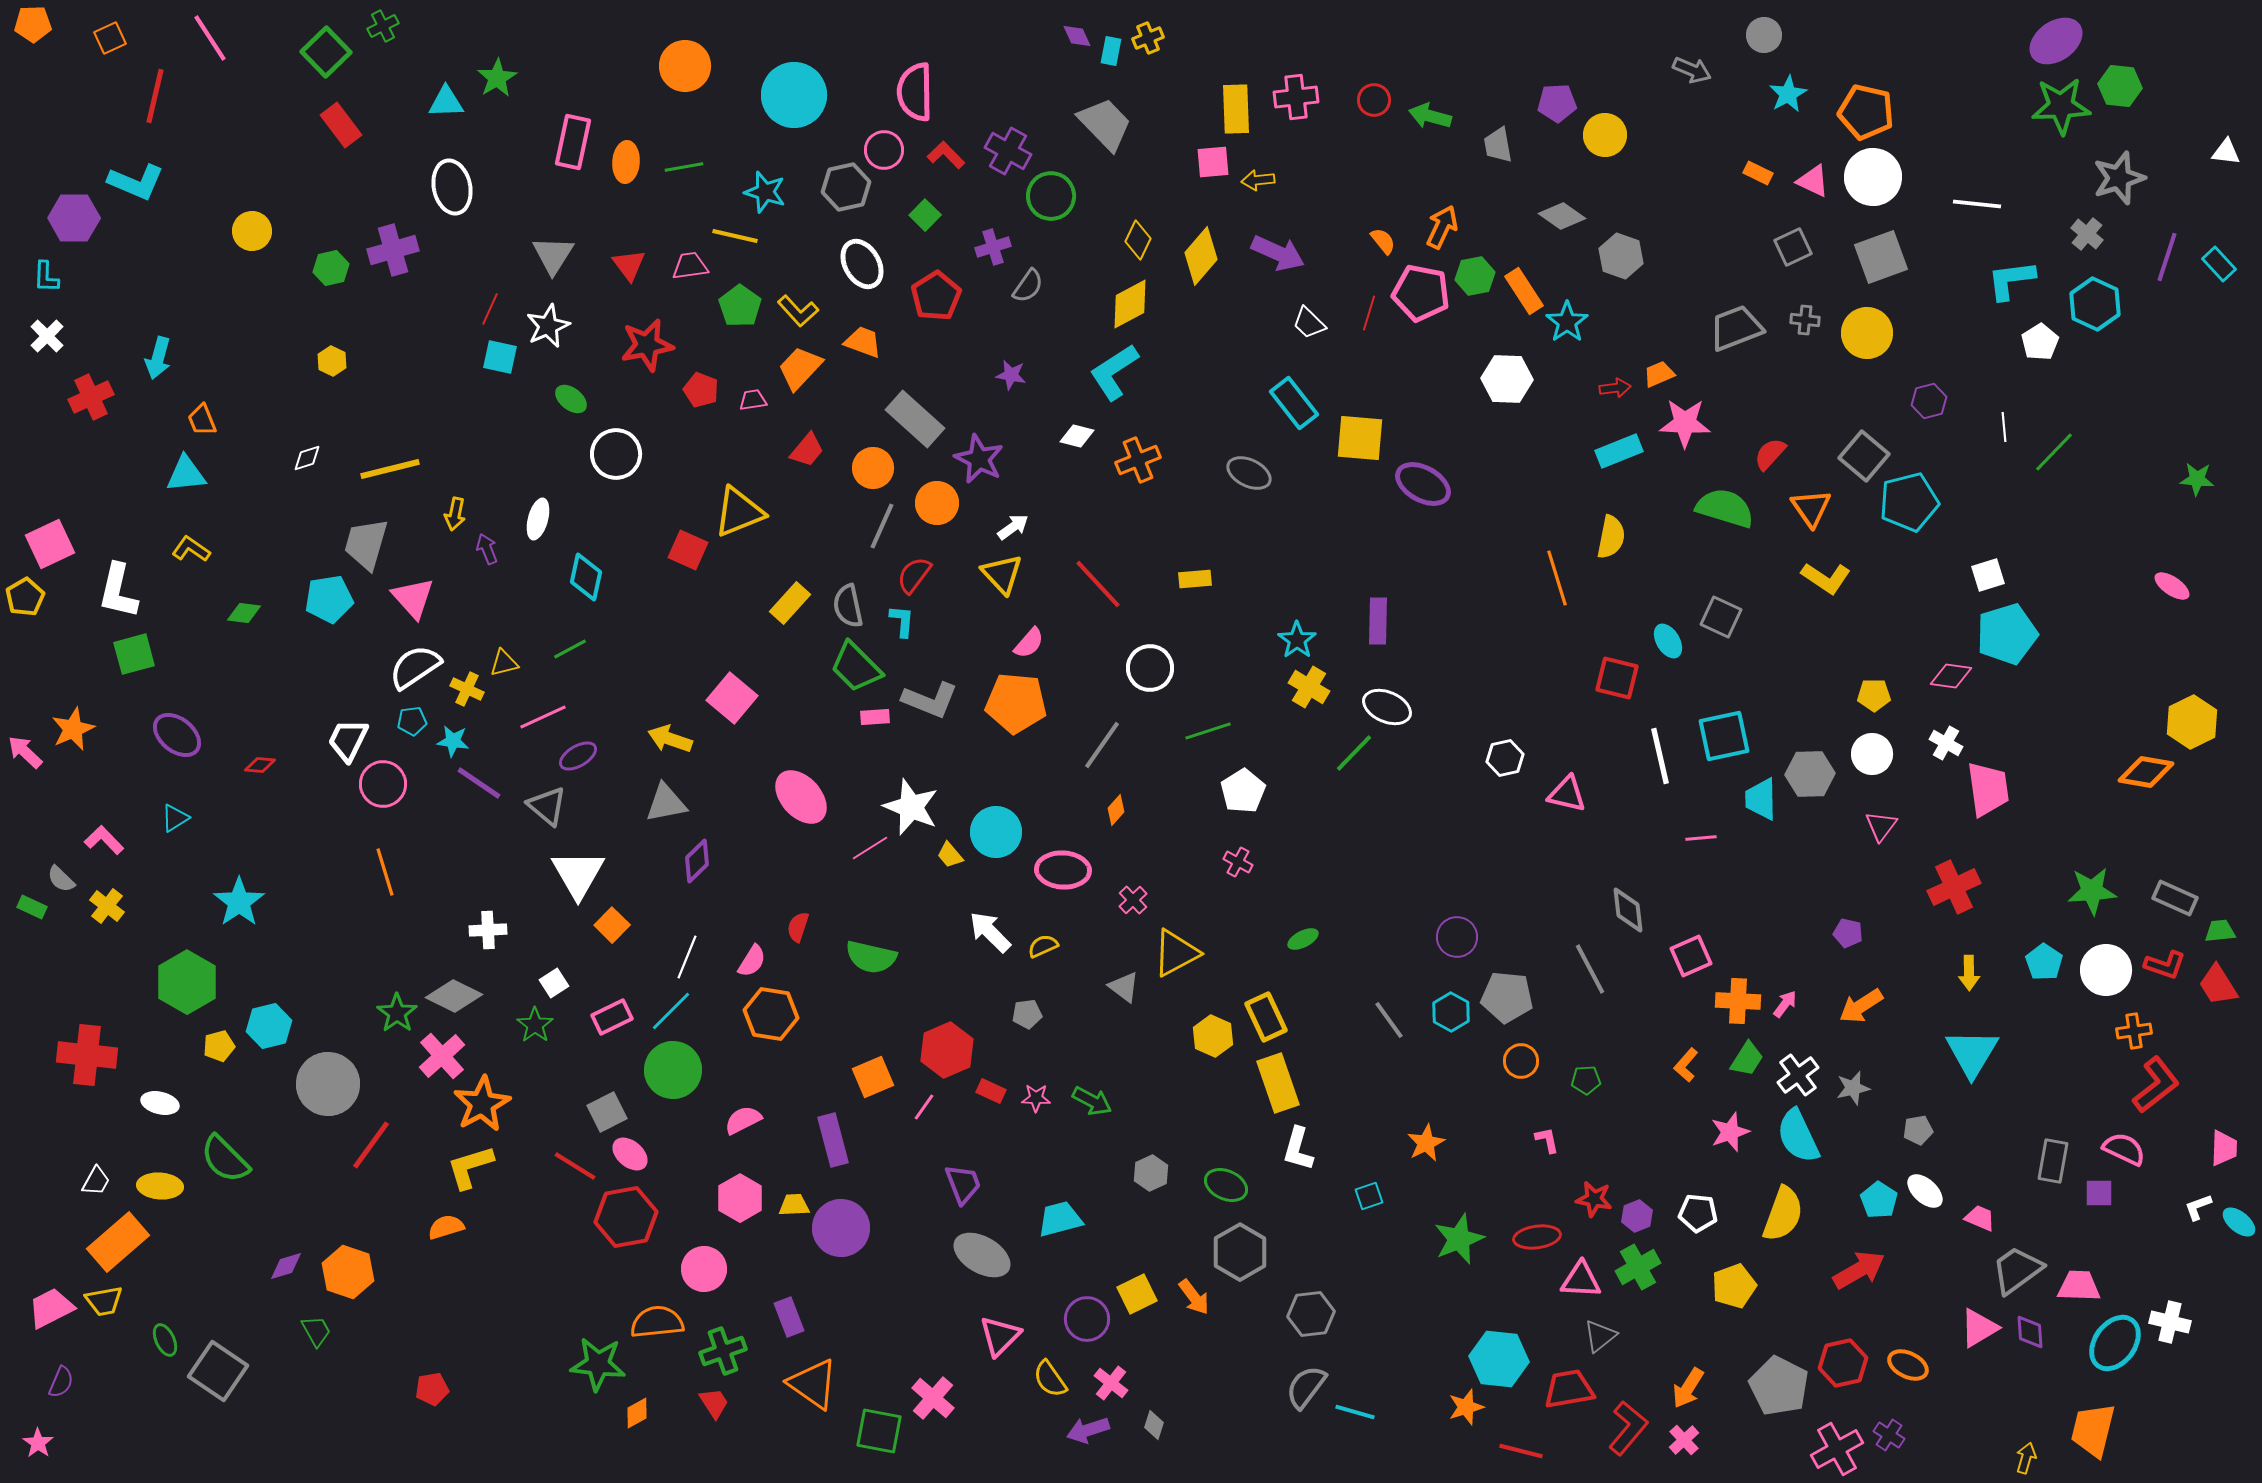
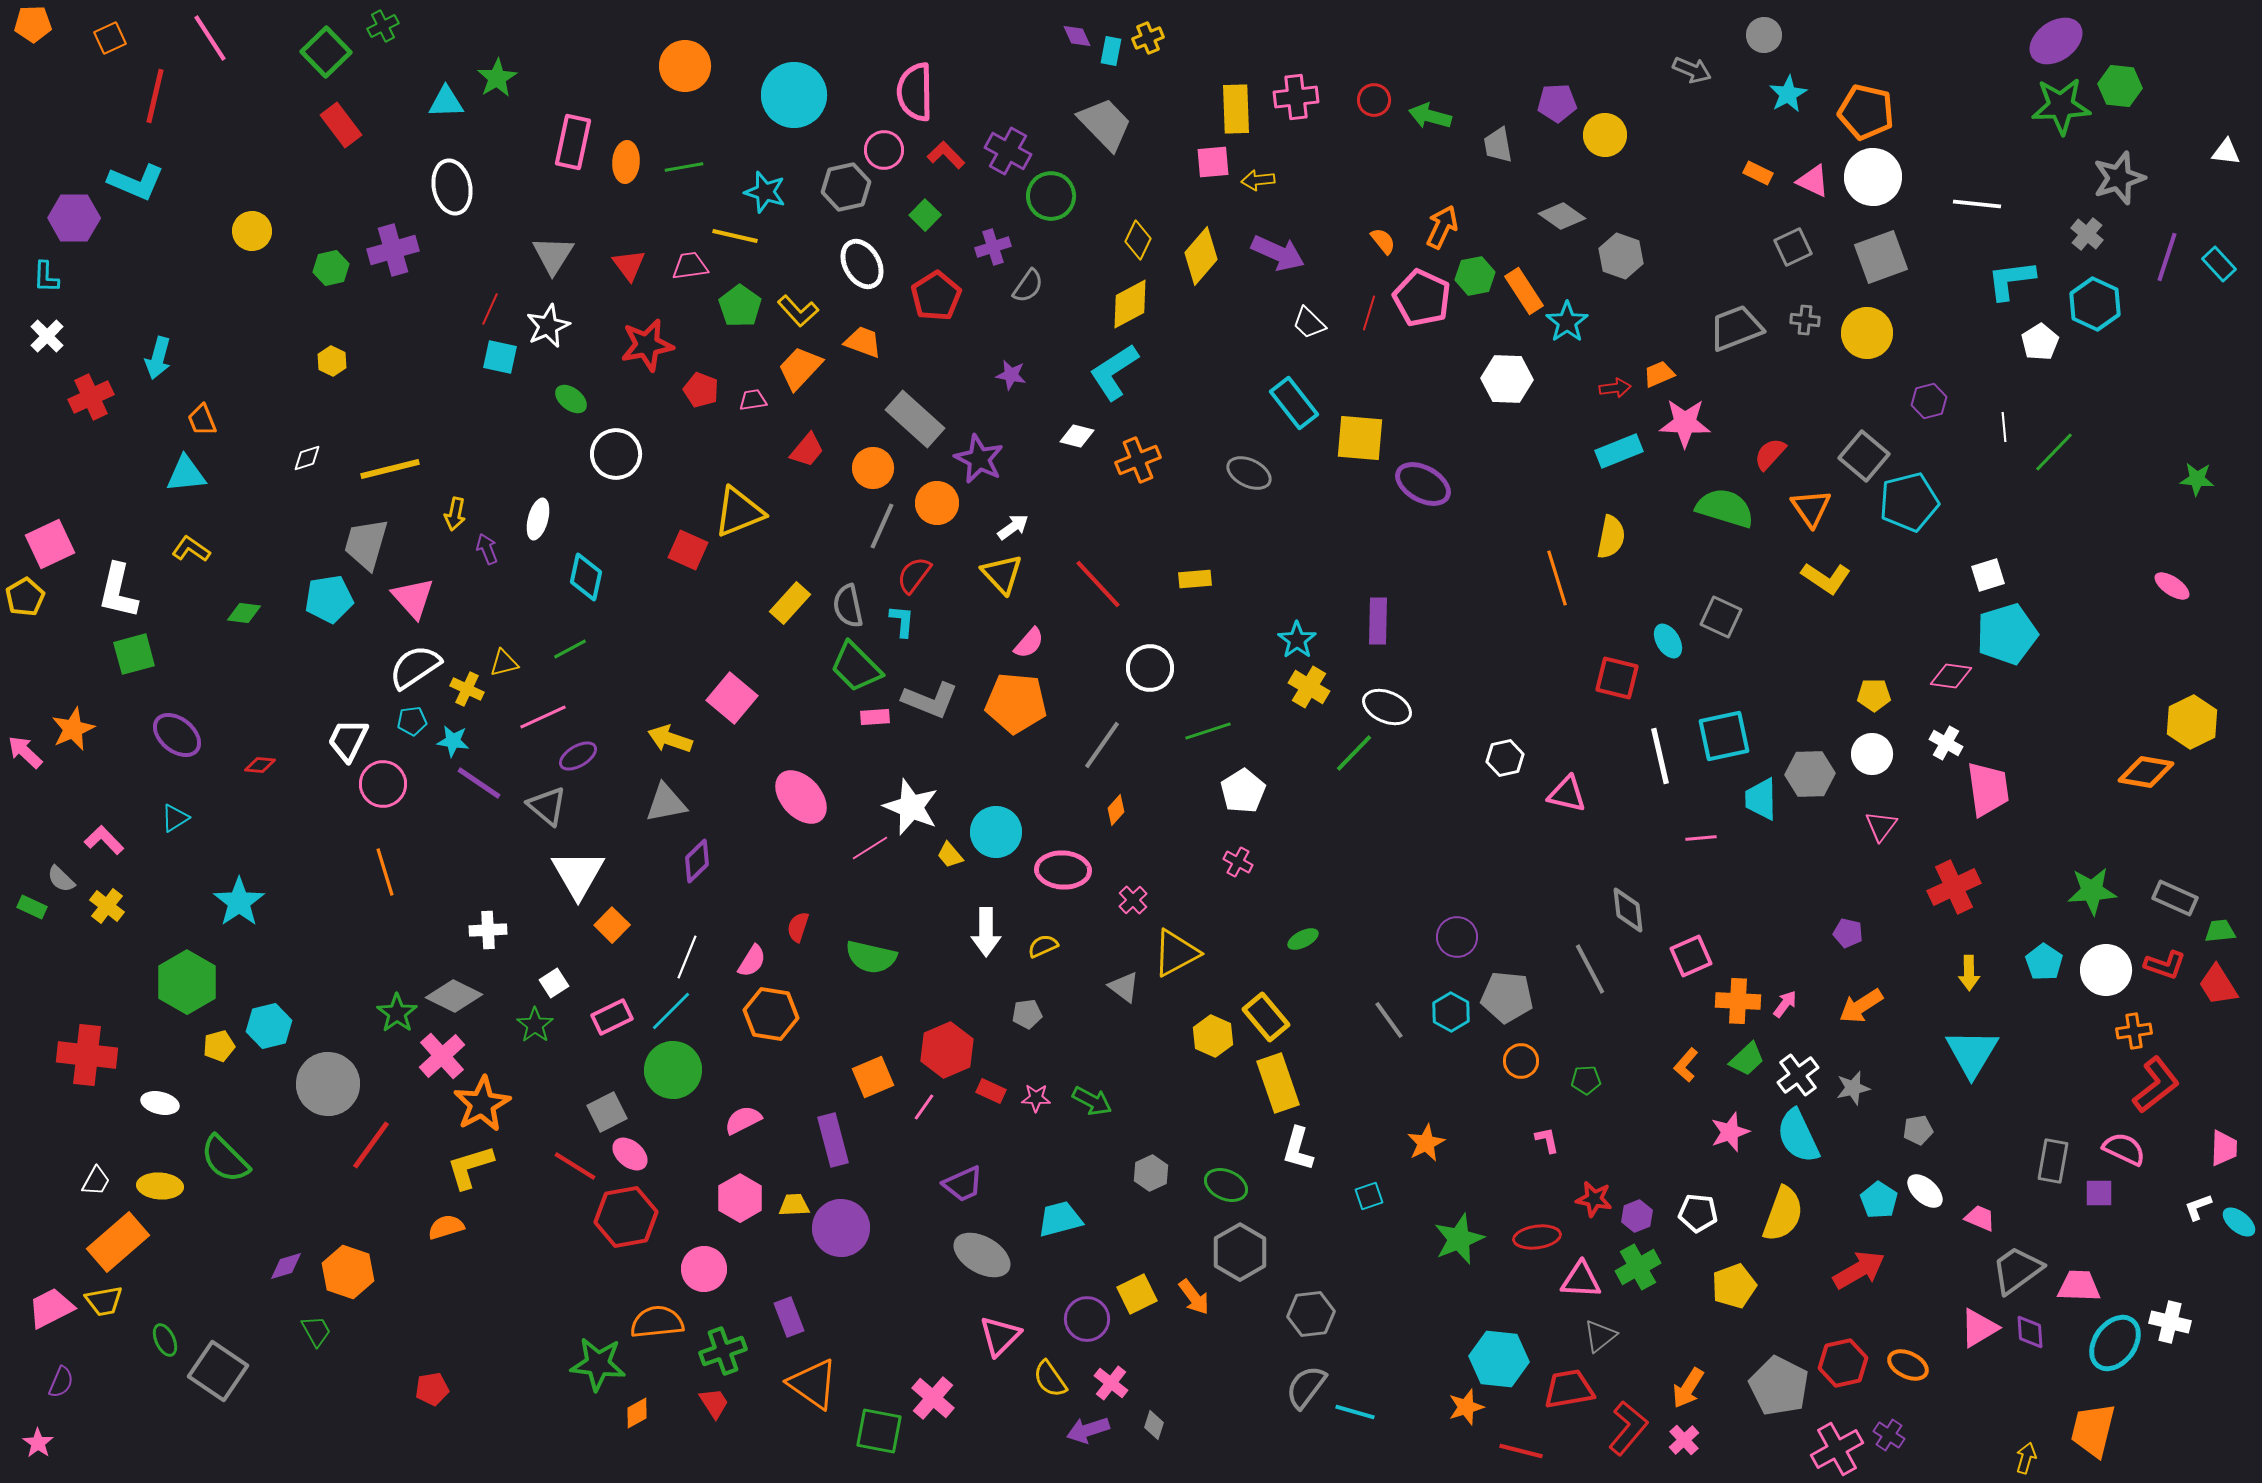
pink pentagon at (1421, 293): moved 1 px right, 5 px down; rotated 14 degrees clockwise
white arrow at (990, 932): moved 4 px left; rotated 135 degrees counterclockwise
yellow rectangle at (1266, 1017): rotated 15 degrees counterclockwise
green trapezoid at (1747, 1059): rotated 15 degrees clockwise
purple trapezoid at (963, 1184): rotated 87 degrees clockwise
